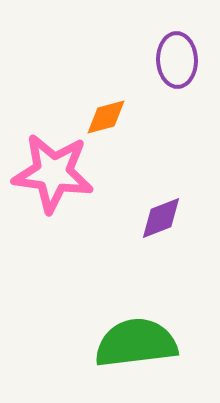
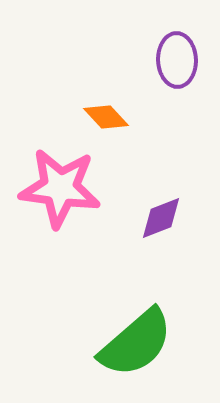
orange diamond: rotated 63 degrees clockwise
pink star: moved 7 px right, 15 px down
green semicircle: rotated 146 degrees clockwise
